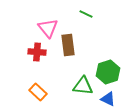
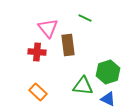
green line: moved 1 px left, 4 px down
